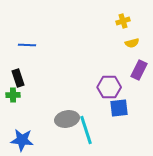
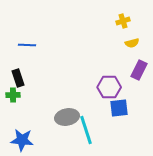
gray ellipse: moved 2 px up
